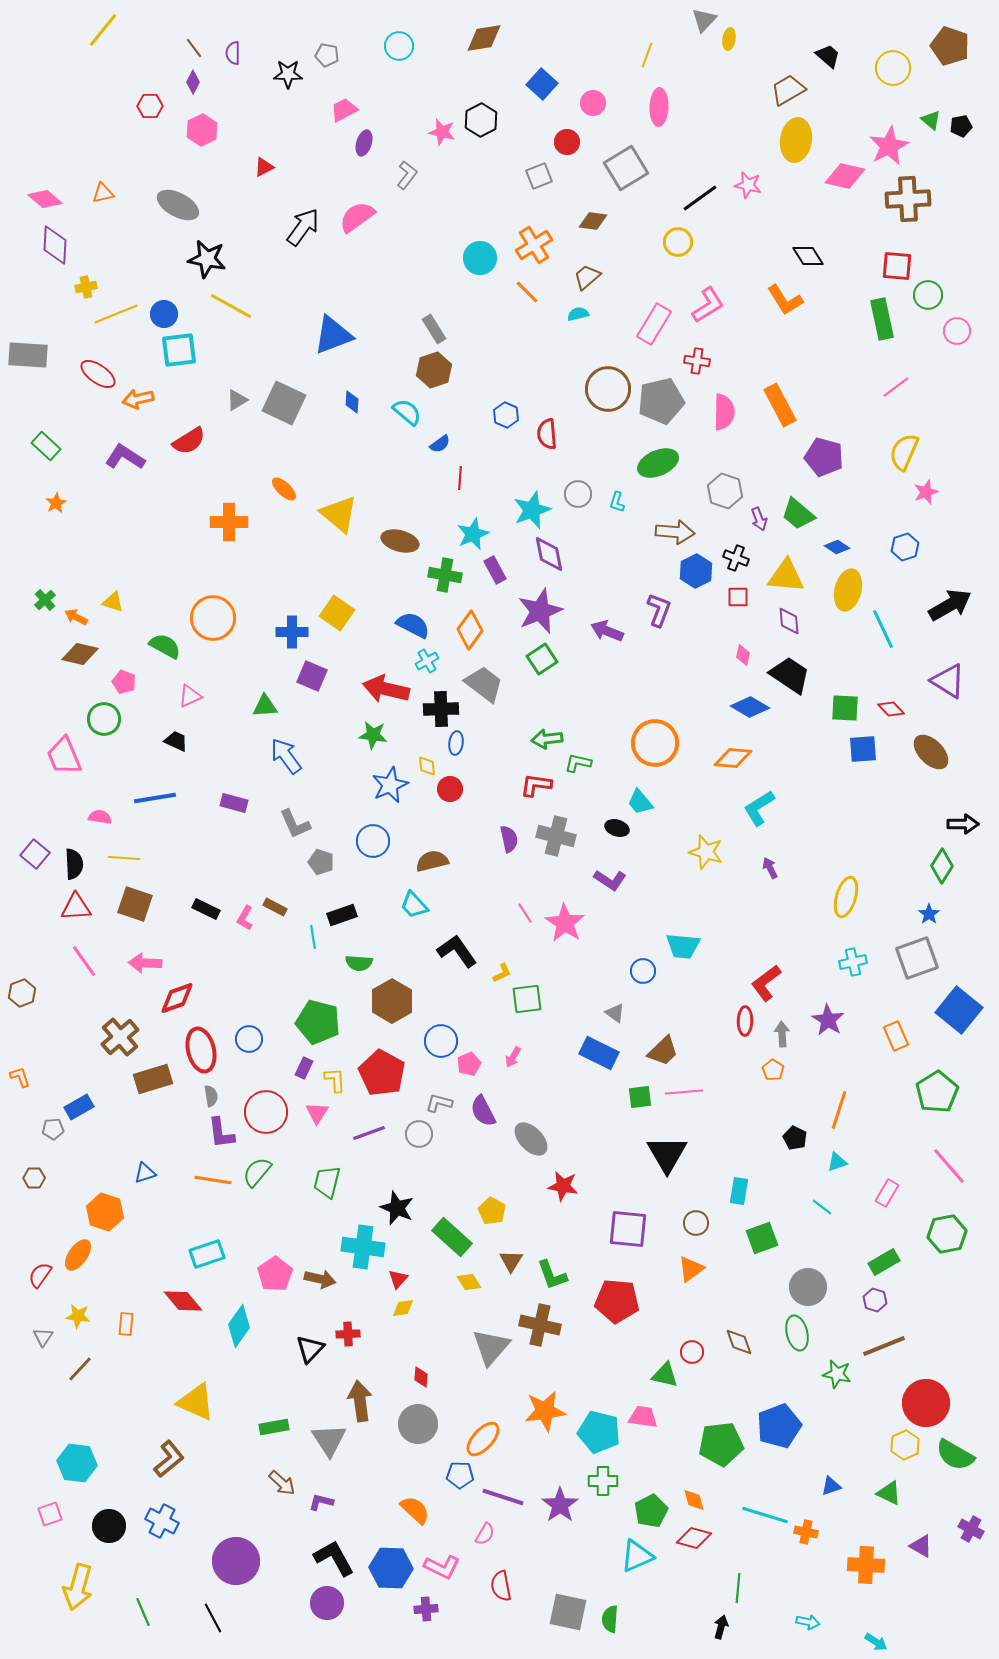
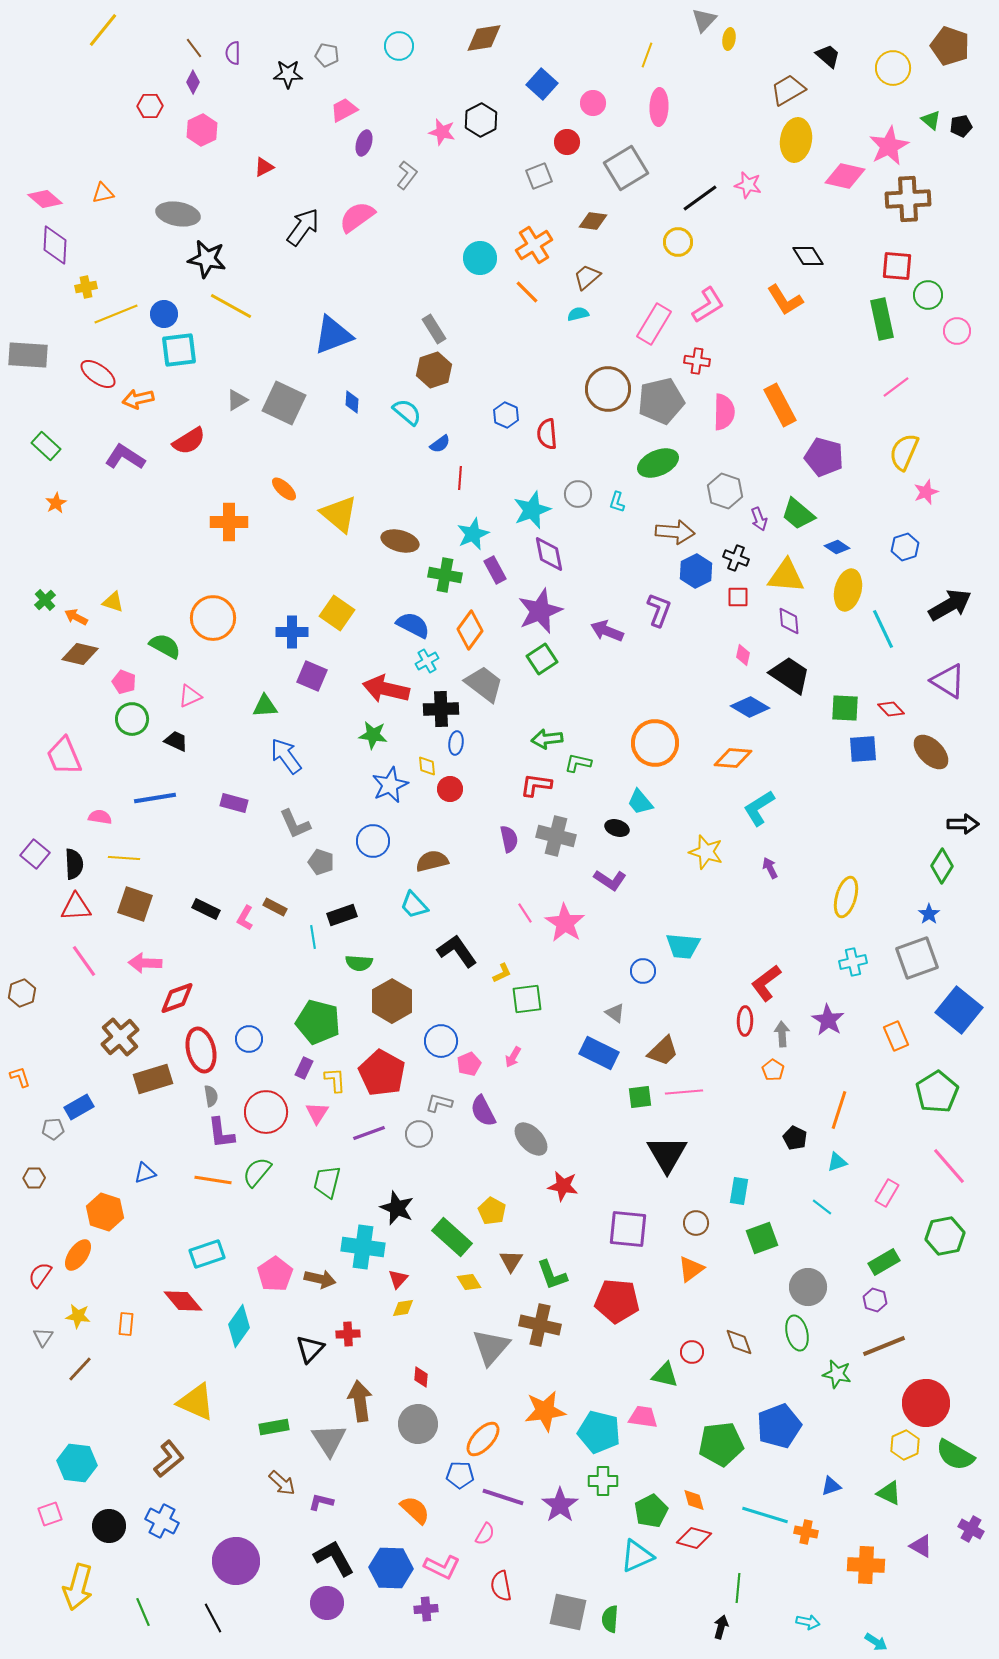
gray ellipse at (178, 205): moved 9 px down; rotated 18 degrees counterclockwise
green circle at (104, 719): moved 28 px right
green hexagon at (947, 1234): moved 2 px left, 2 px down
